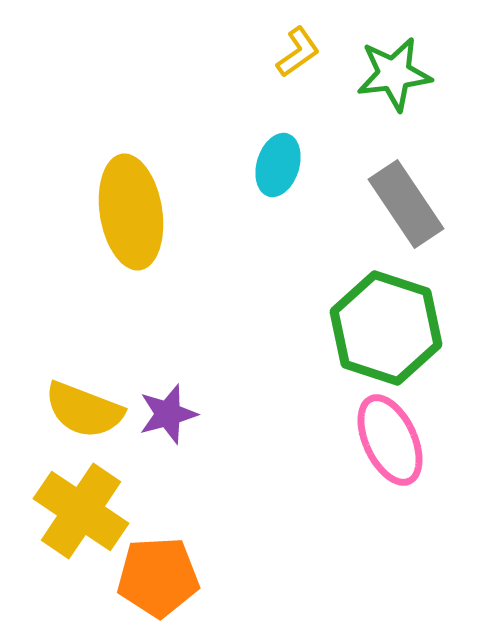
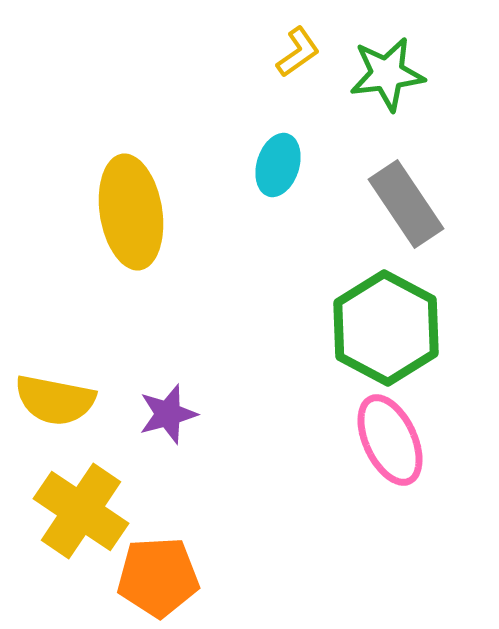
green star: moved 7 px left
green hexagon: rotated 10 degrees clockwise
yellow semicircle: moved 29 px left, 10 px up; rotated 10 degrees counterclockwise
